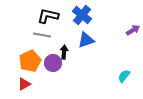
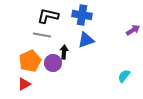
blue cross: rotated 30 degrees counterclockwise
